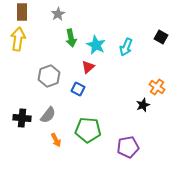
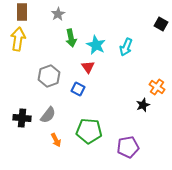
black square: moved 13 px up
red triangle: rotated 24 degrees counterclockwise
green pentagon: moved 1 px right, 1 px down
